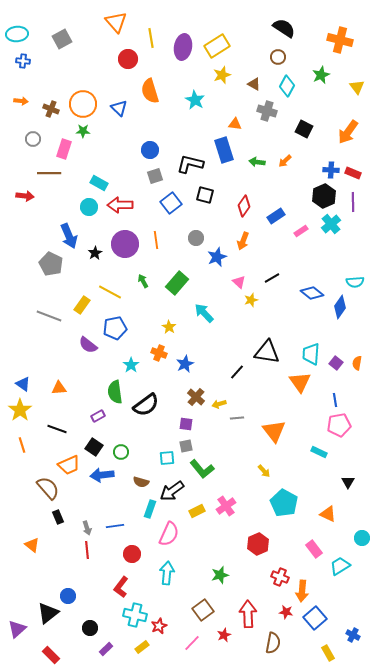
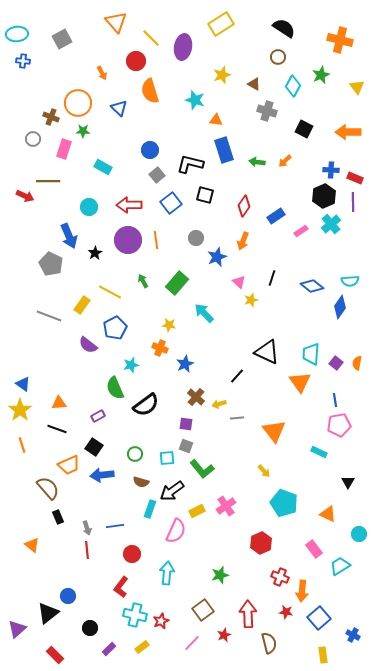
yellow line at (151, 38): rotated 36 degrees counterclockwise
yellow rectangle at (217, 46): moved 4 px right, 22 px up
red circle at (128, 59): moved 8 px right, 2 px down
cyan diamond at (287, 86): moved 6 px right
cyan star at (195, 100): rotated 12 degrees counterclockwise
orange arrow at (21, 101): moved 81 px right, 28 px up; rotated 56 degrees clockwise
orange circle at (83, 104): moved 5 px left, 1 px up
brown cross at (51, 109): moved 8 px down
orange triangle at (235, 124): moved 19 px left, 4 px up
orange arrow at (348, 132): rotated 55 degrees clockwise
brown line at (49, 173): moved 1 px left, 8 px down
red rectangle at (353, 173): moved 2 px right, 5 px down
gray square at (155, 176): moved 2 px right, 1 px up; rotated 21 degrees counterclockwise
cyan rectangle at (99, 183): moved 4 px right, 16 px up
red arrow at (25, 196): rotated 18 degrees clockwise
red arrow at (120, 205): moved 9 px right
purple circle at (125, 244): moved 3 px right, 4 px up
black line at (272, 278): rotated 42 degrees counterclockwise
cyan semicircle at (355, 282): moved 5 px left, 1 px up
blue diamond at (312, 293): moved 7 px up
yellow star at (169, 327): moved 2 px up; rotated 24 degrees counterclockwise
blue pentagon at (115, 328): rotated 15 degrees counterclockwise
black triangle at (267, 352): rotated 16 degrees clockwise
orange cross at (159, 353): moved 1 px right, 5 px up
cyan star at (131, 365): rotated 21 degrees clockwise
black line at (237, 372): moved 4 px down
orange triangle at (59, 388): moved 15 px down
green semicircle at (115, 392): moved 4 px up; rotated 15 degrees counterclockwise
gray square at (186, 446): rotated 32 degrees clockwise
green circle at (121, 452): moved 14 px right, 2 px down
cyan pentagon at (284, 503): rotated 8 degrees counterclockwise
pink semicircle at (169, 534): moved 7 px right, 3 px up
cyan circle at (362, 538): moved 3 px left, 4 px up
red hexagon at (258, 544): moved 3 px right, 1 px up
blue square at (315, 618): moved 4 px right
red star at (159, 626): moved 2 px right, 5 px up
brown semicircle at (273, 643): moved 4 px left; rotated 25 degrees counterclockwise
purple rectangle at (106, 649): moved 3 px right
yellow rectangle at (328, 653): moved 5 px left, 2 px down; rotated 21 degrees clockwise
red rectangle at (51, 655): moved 4 px right
